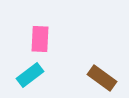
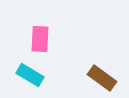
cyan rectangle: rotated 68 degrees clockwise
